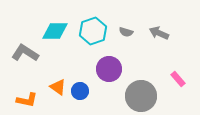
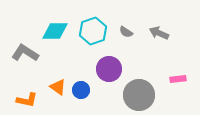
gray semicircle: rotated 16 degrees clockwise
pink rectangle: rotated 56 degrees counterclockwise
blue circle: moved 1 px right, 1 px up
gray circle: moved 2 px left, 1 px up
